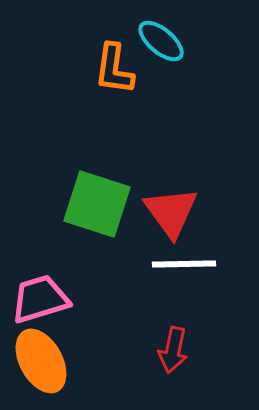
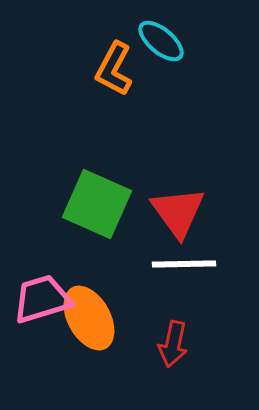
orange L-shape: rotated 20 degrees clockwise
green square: rotated 6 degrees clockwise
red triangle: moved 7 px right
pink trapezoid: moved 2 px right
red arrow: moved 6 px up
orange ellipse: moved 48 px right, 43 px up
